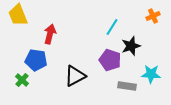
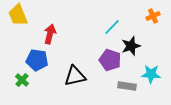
cyan line: rotated 12 degrees clockwise
blue pentagon: moved 1 px right
black triangle: rotated 15 degrees clockwise
